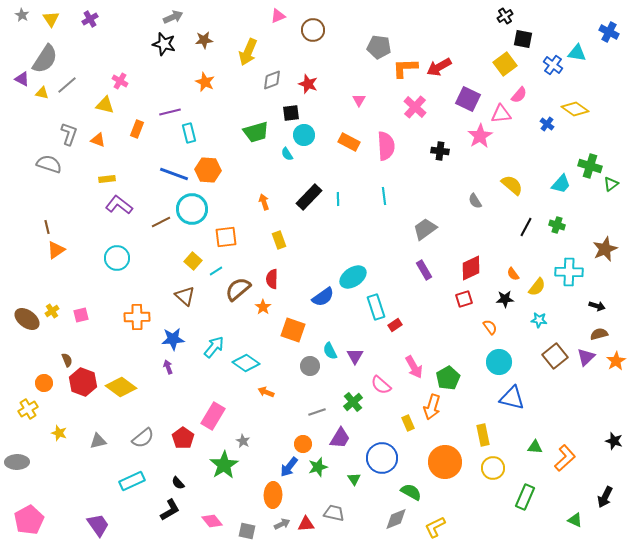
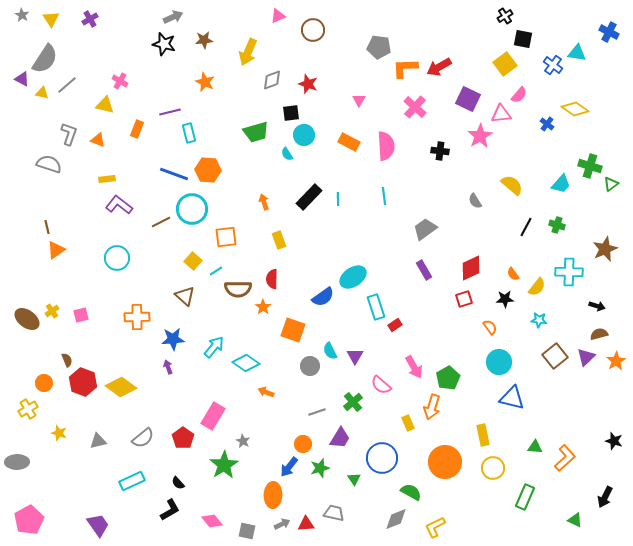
brown semicircle at (238, 289): rotated 140 degrees counterclockwise
green star at (318, 467): moved 2 px right, 1 px down
